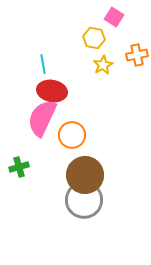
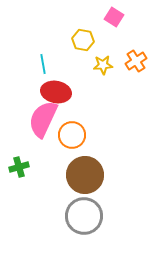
yellow hexagon: moved 11 px left, 2 px down
orange cross: moved 1 px left, 6 px down; rotated 20 degrees counterclockwise
yellow star: rotated 24 degrees clockwise
red ellipse: moved 4 px right, 1 px down
pink semicircle: moved 1 px right, 1 px down
gray circle: moved 16 px down
